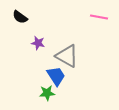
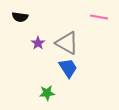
black semicircle: rotated 28 degrees counterclockwise
purple star: rotated 24 degrees clockwise
gray triangle: moved 13 px up
blue trapezoid: moved 12 px right, 8 px up
